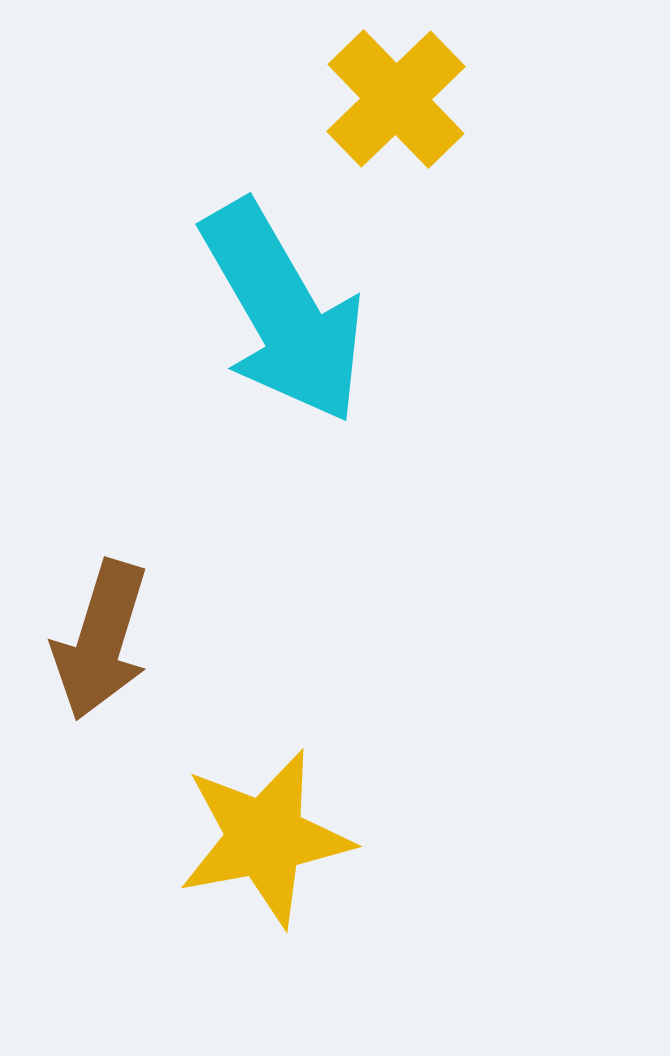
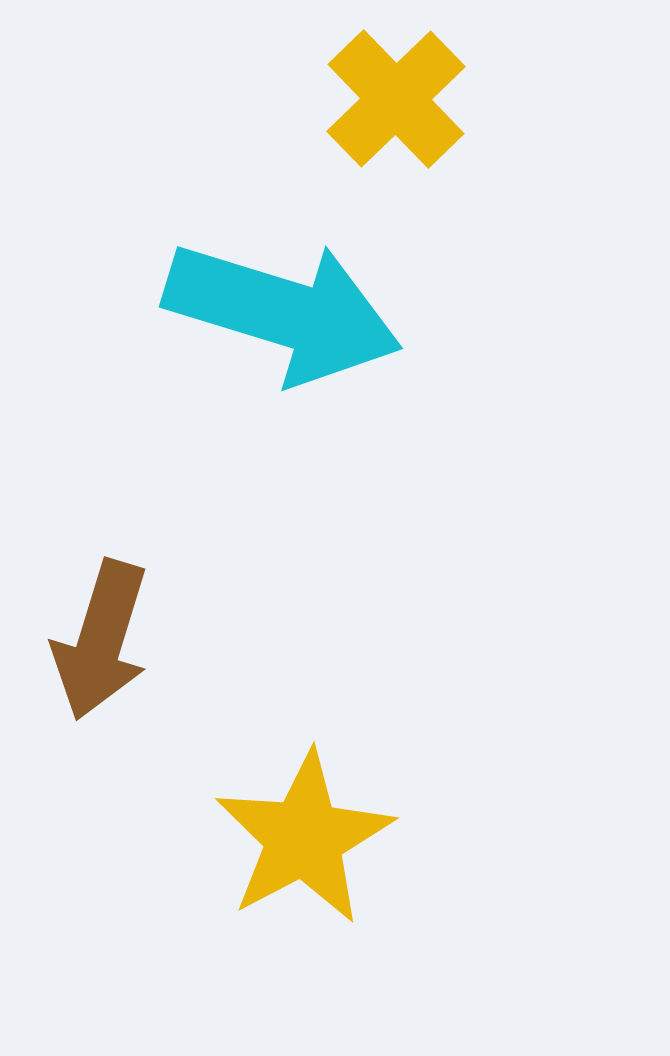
cyan arrow: rotated 43 degrees counterclockwise
yellow star: moved 39 px right; rotated 17 degrees counterclockwise
